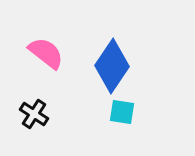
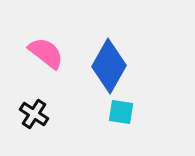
blue diamond: moved 3 px left; rotated 4 degrees counterclockwise
cyan square: moved 1 px left
